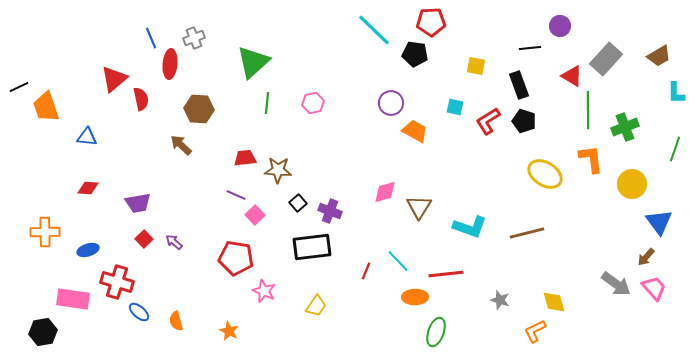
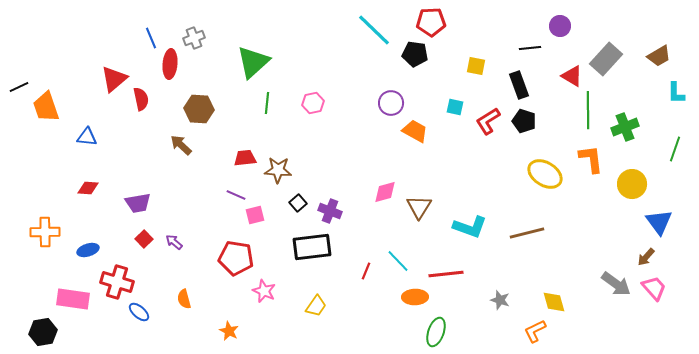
pink square at (255, 215): rotated 30 degrees clockwise
orange semicircle at (176, 321): moved 8 px right, 22 px up
